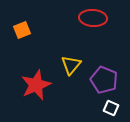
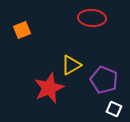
red ellipse: moved 1 px left
yellow triangle: rotated 20 degrees clockwise
red star: moved 13 px right, 3 px down
white square: moved 3 px right, 1 px down
